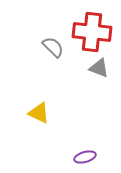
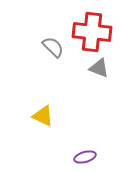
yellow triangle: moved 4 px right, 3 px down
